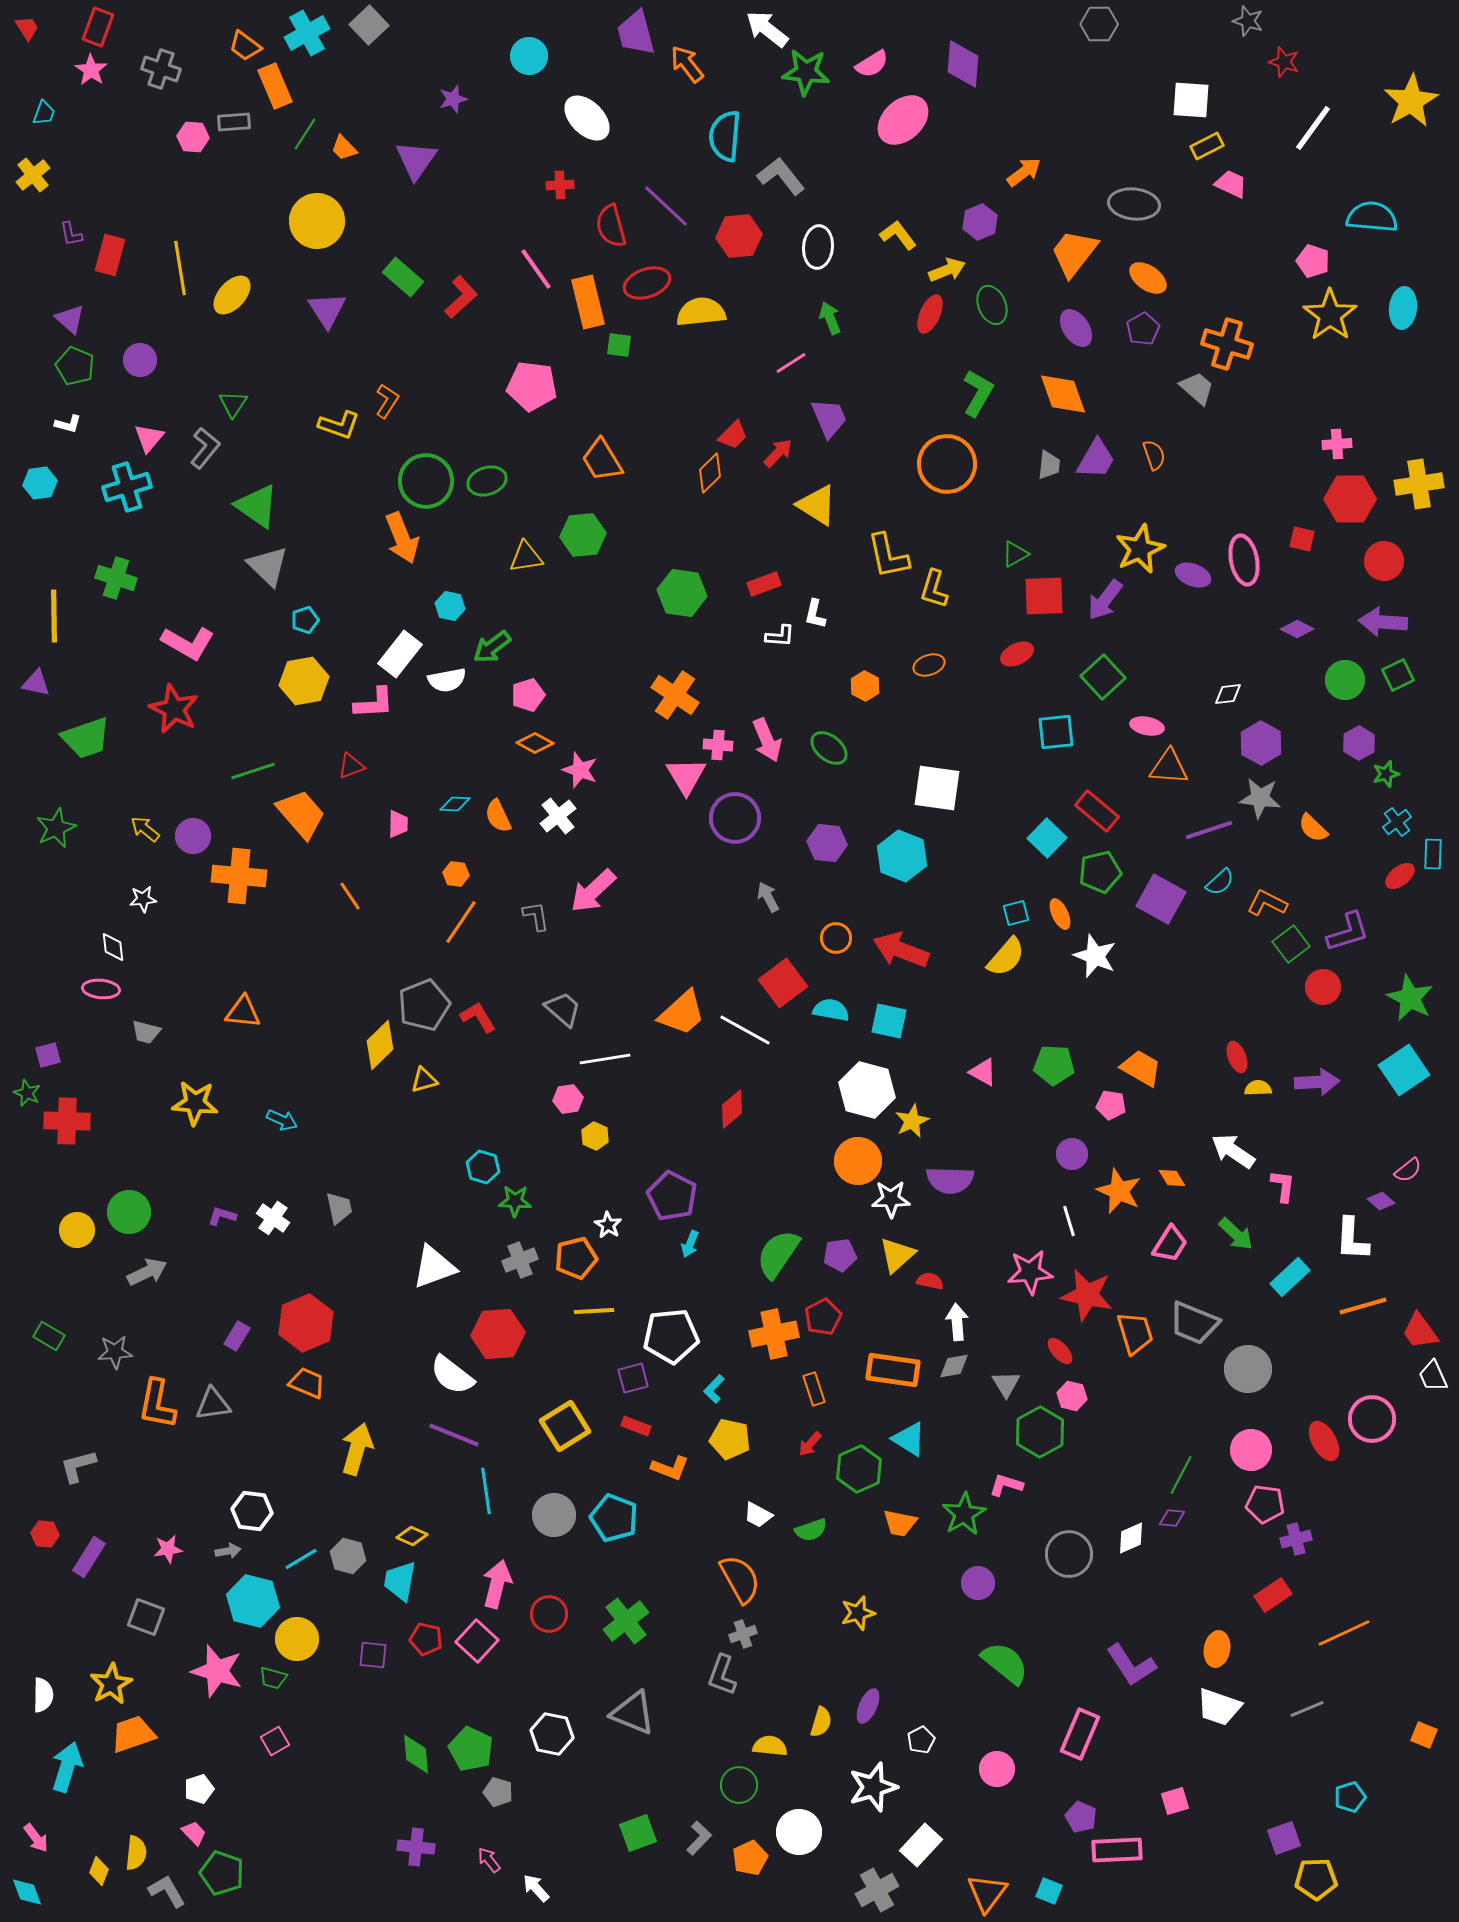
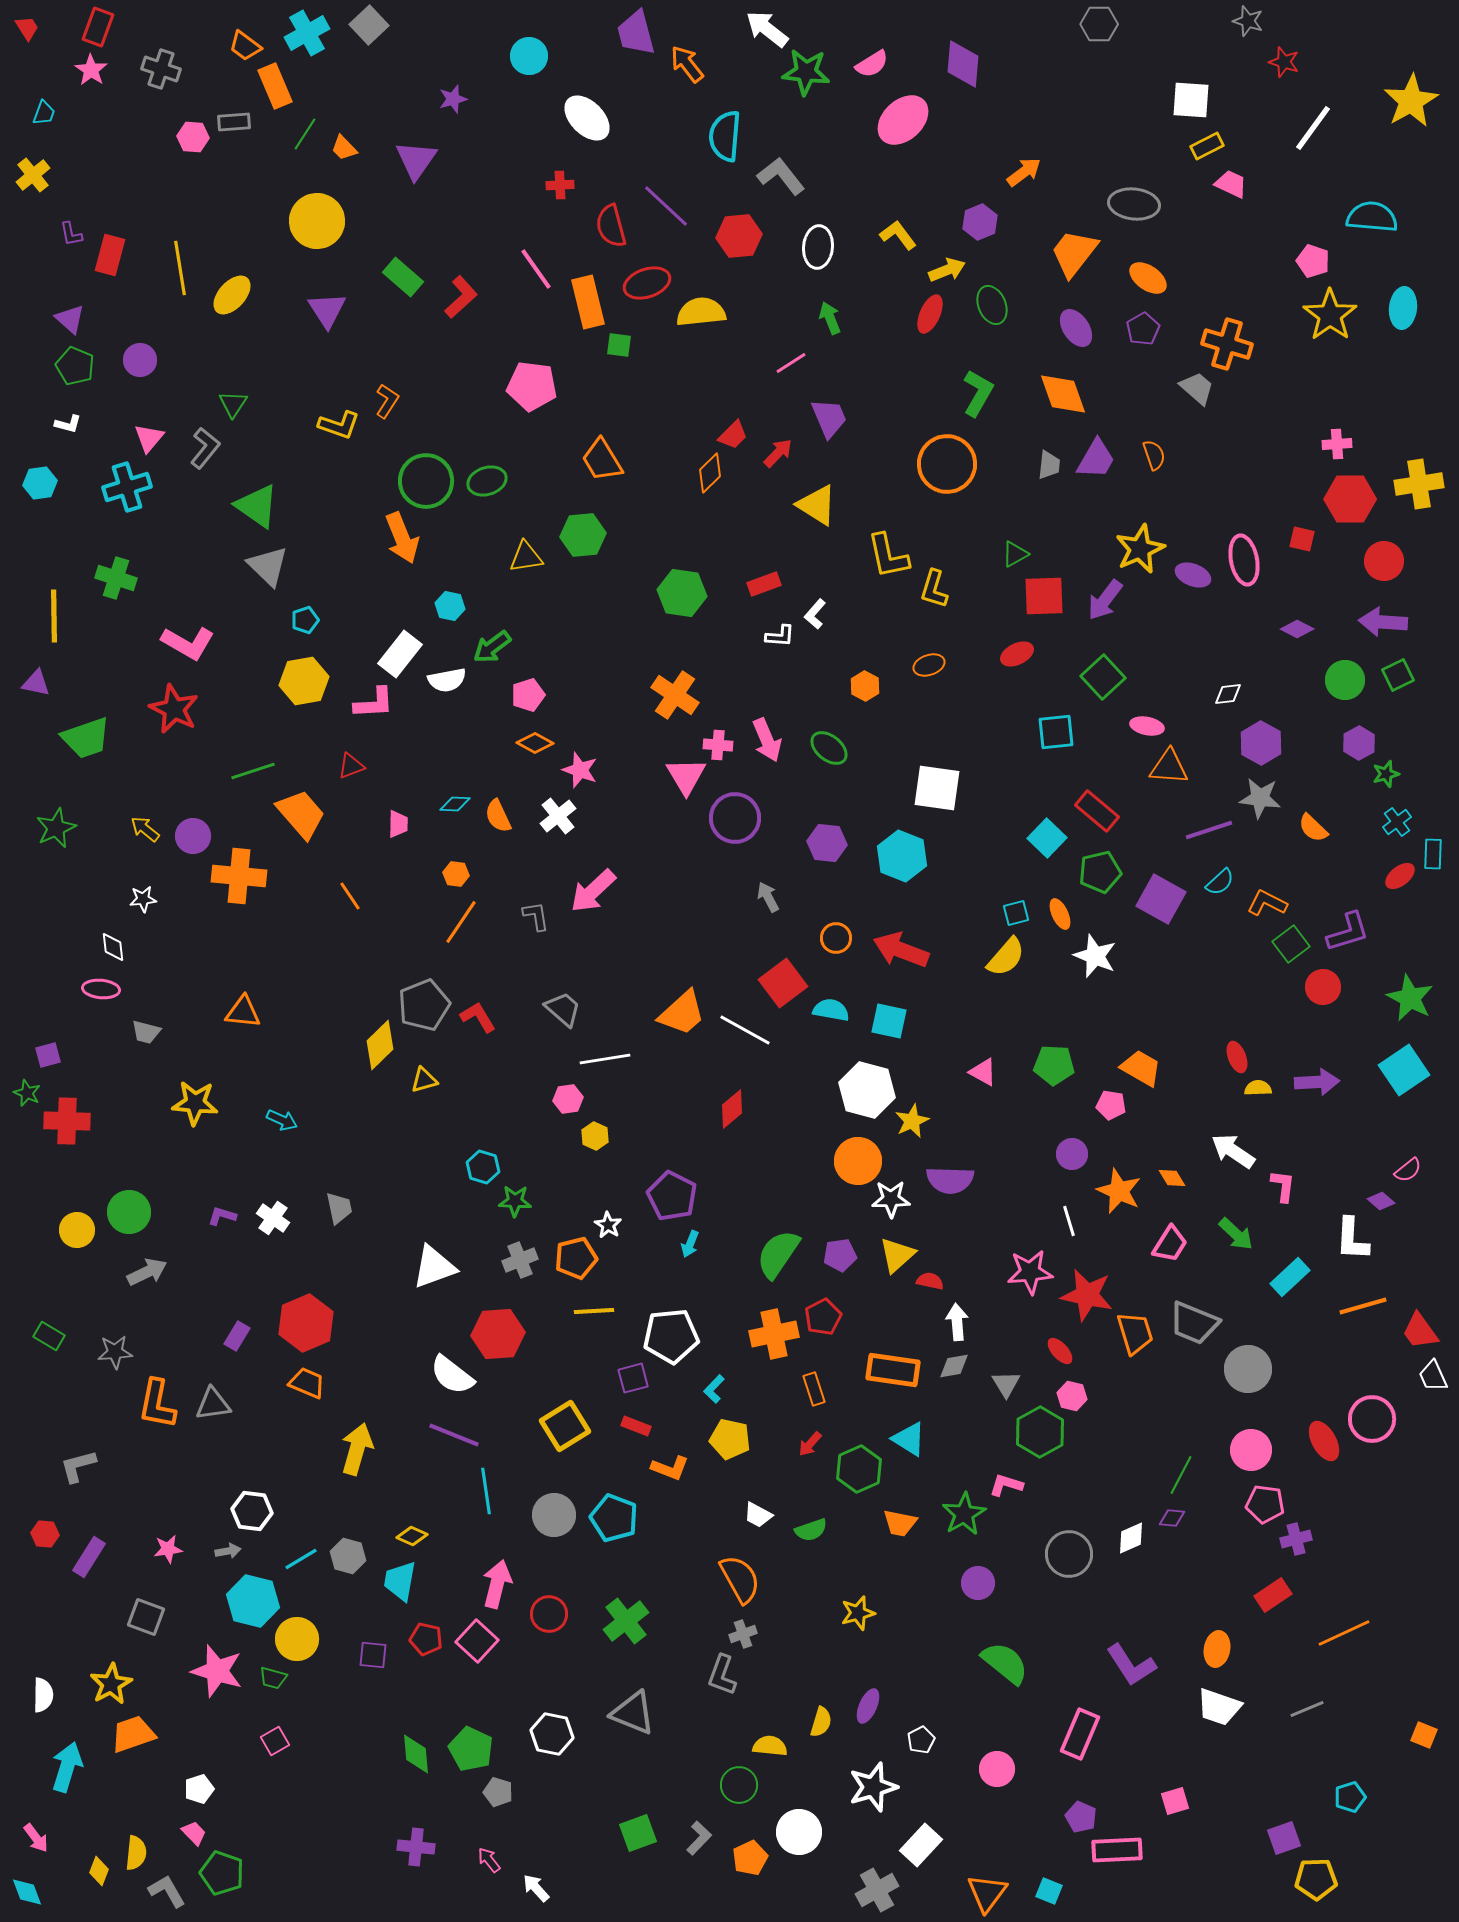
white L-shape at (815, 614): rotated 28 degrees clockwise
